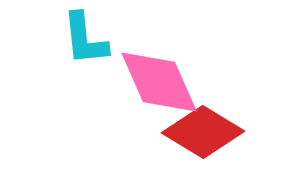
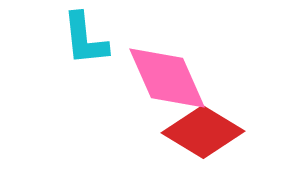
pink diamond: moved 8 px right, 4 px up
